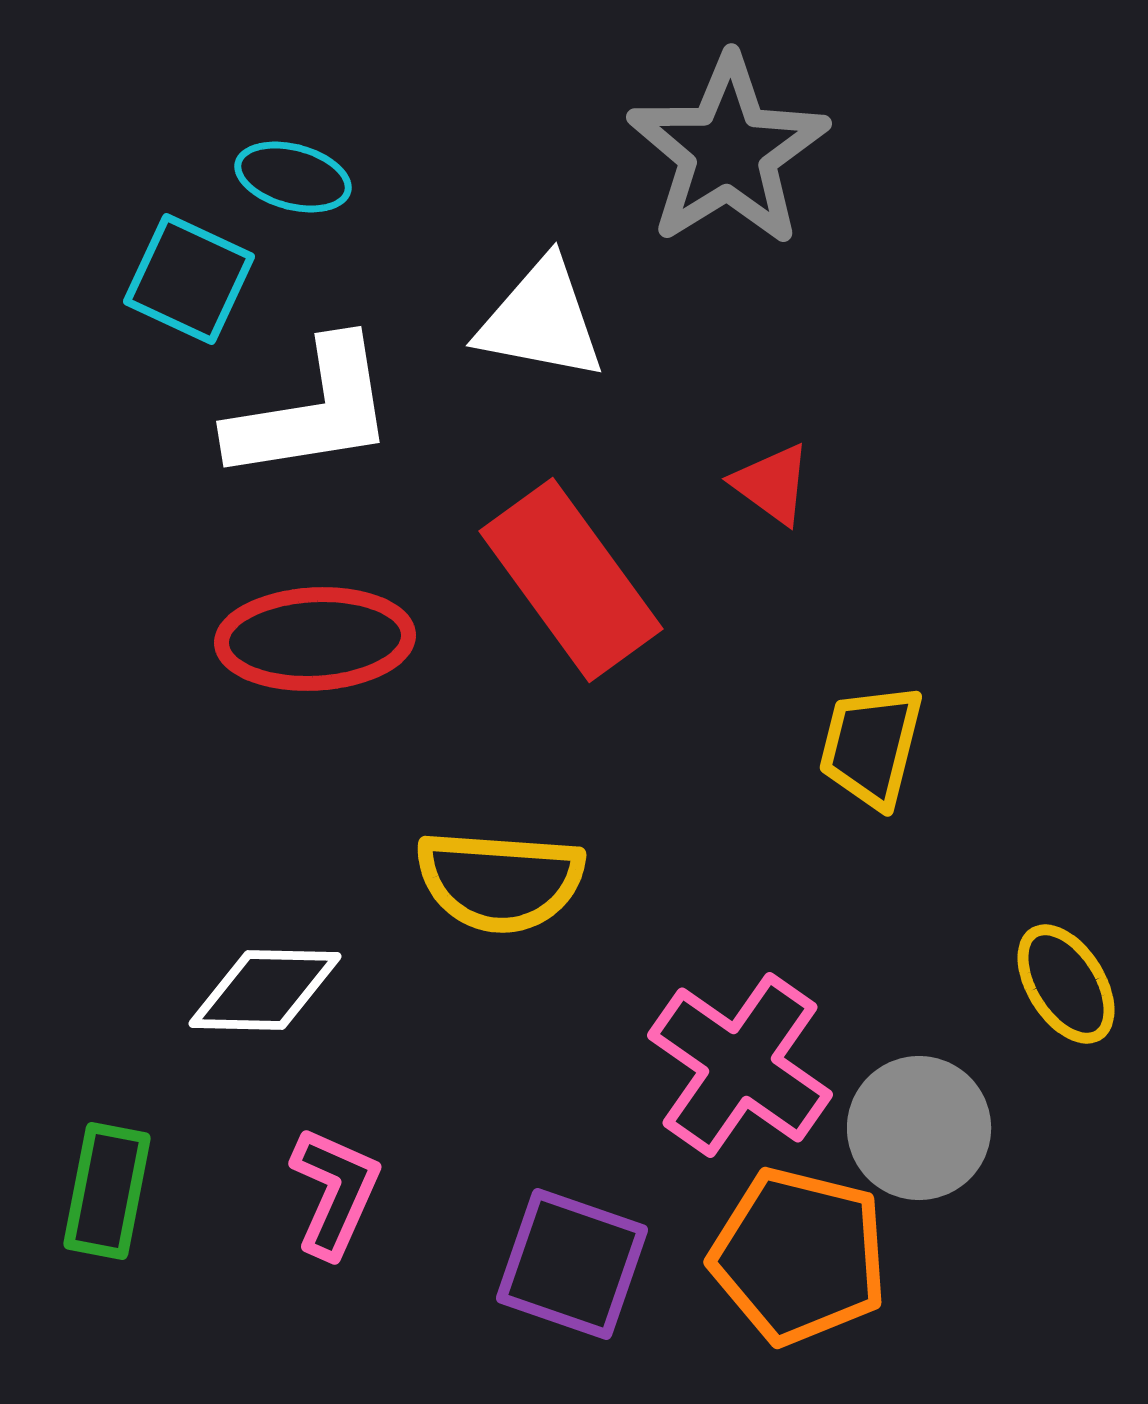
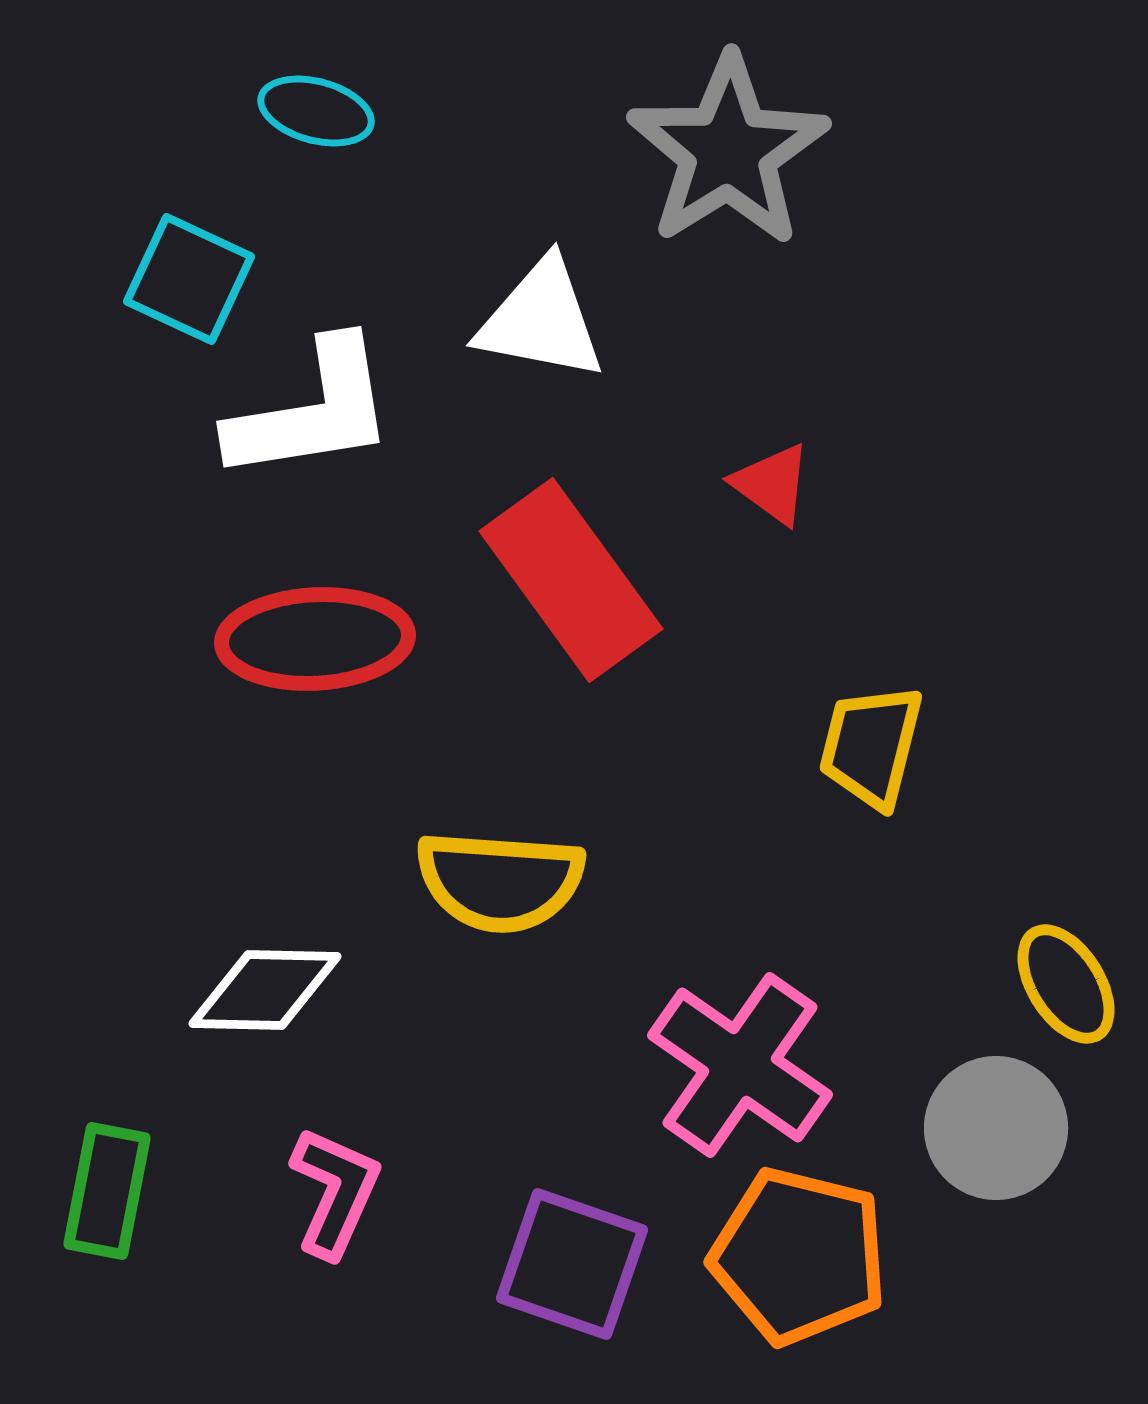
cyan ellipse: moved 23 px right, 66 px up
gray circle: moved 77 px right
